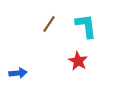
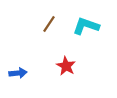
cyan L-shape: rotated 64 degrees counterclockwise
red star: moved 12 px left, 5 px down
